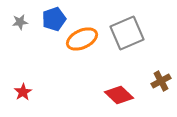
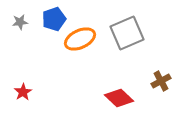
orange ellipse: moved 2 px left
red diamond: moved 3 px down
